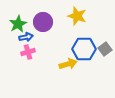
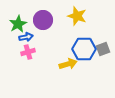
purple circle: moved 2 px up
gray square: moved 2 px left; rotated 16 degrees clockwise
